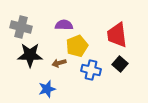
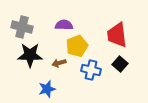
gray cross: moved 1 px right
